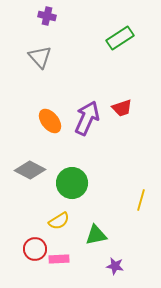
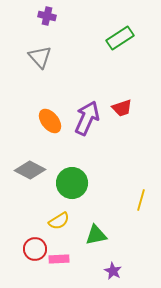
purple star: moved 2 px left, 5 px down; rotated 18 degrees clockwise
